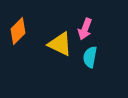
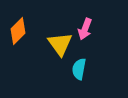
yellow triangle: rotated 28 degrees clockwise
cyan semicircle: moved 11 px left, 12 px down
